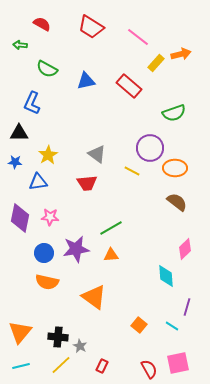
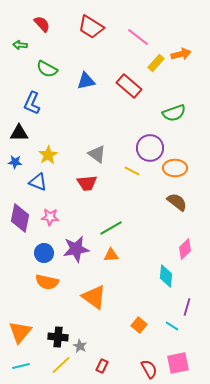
red semicircle at (42, 24): rotated 18 degrees clockwise
blue triangle at (38, 182): rotated 30 degrees clockwise
cyan diamond at (166, 276): rotated 10 degrees clockwise
